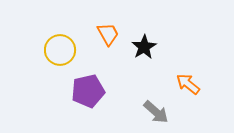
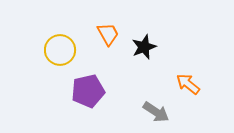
black star: rotated 10 degrees clockwise
gray arrow: rotated 8 degrees counterclockwise
